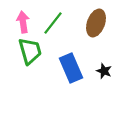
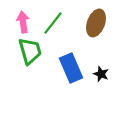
black star: moved 3 px left, 3 px down
